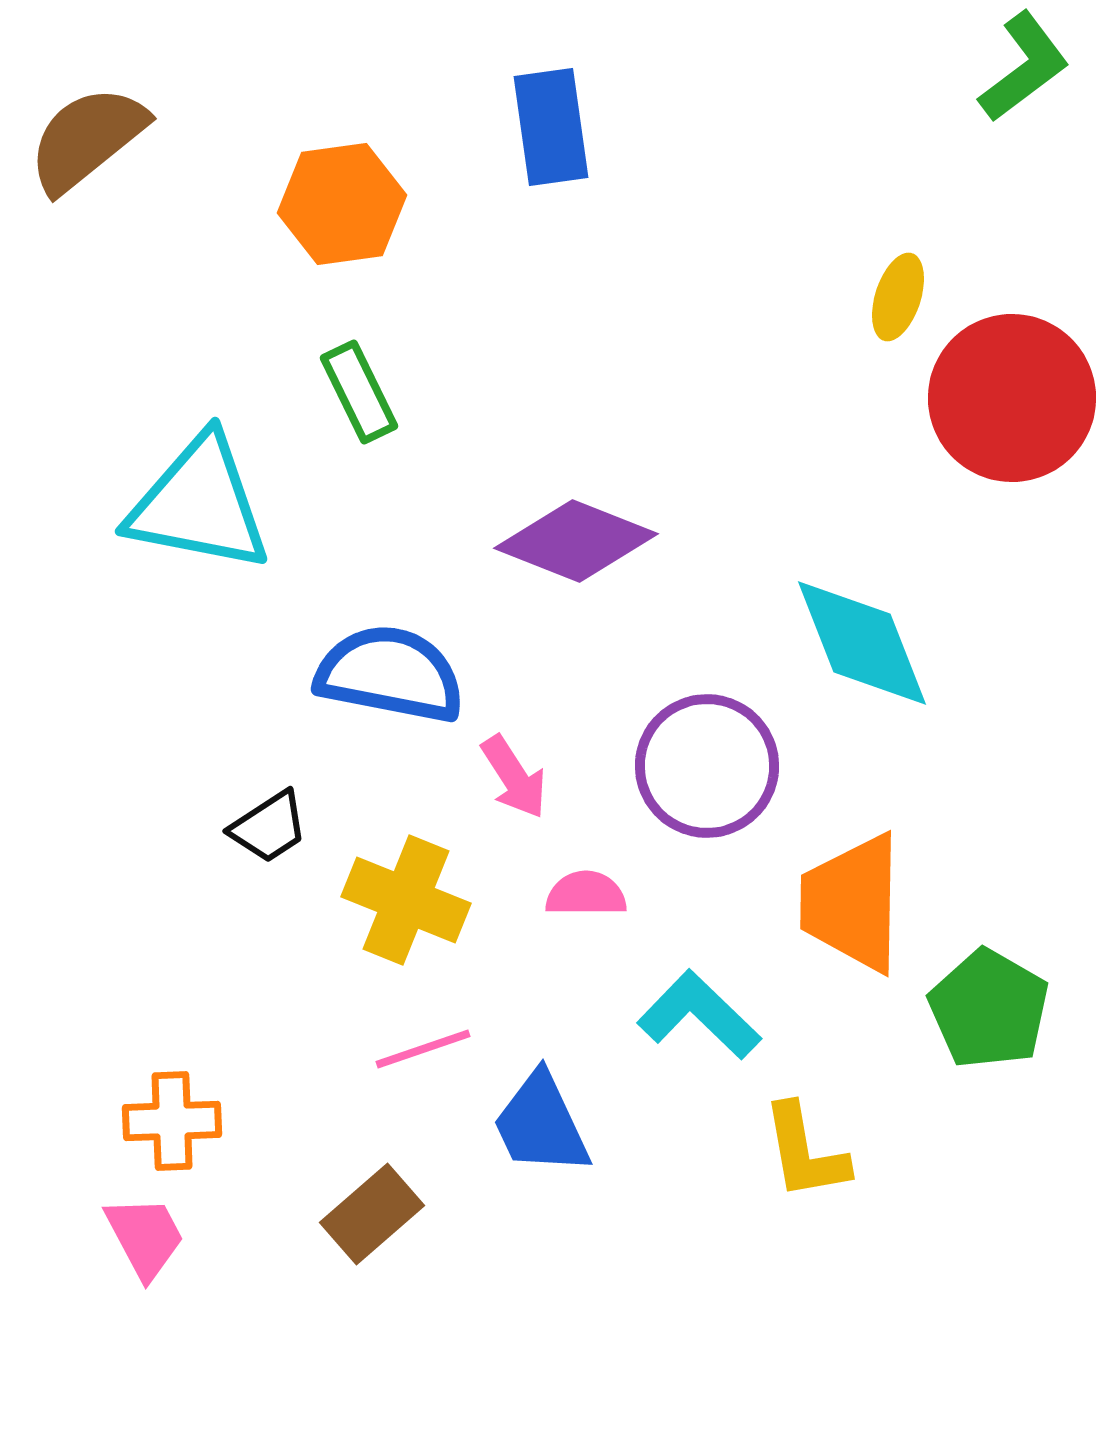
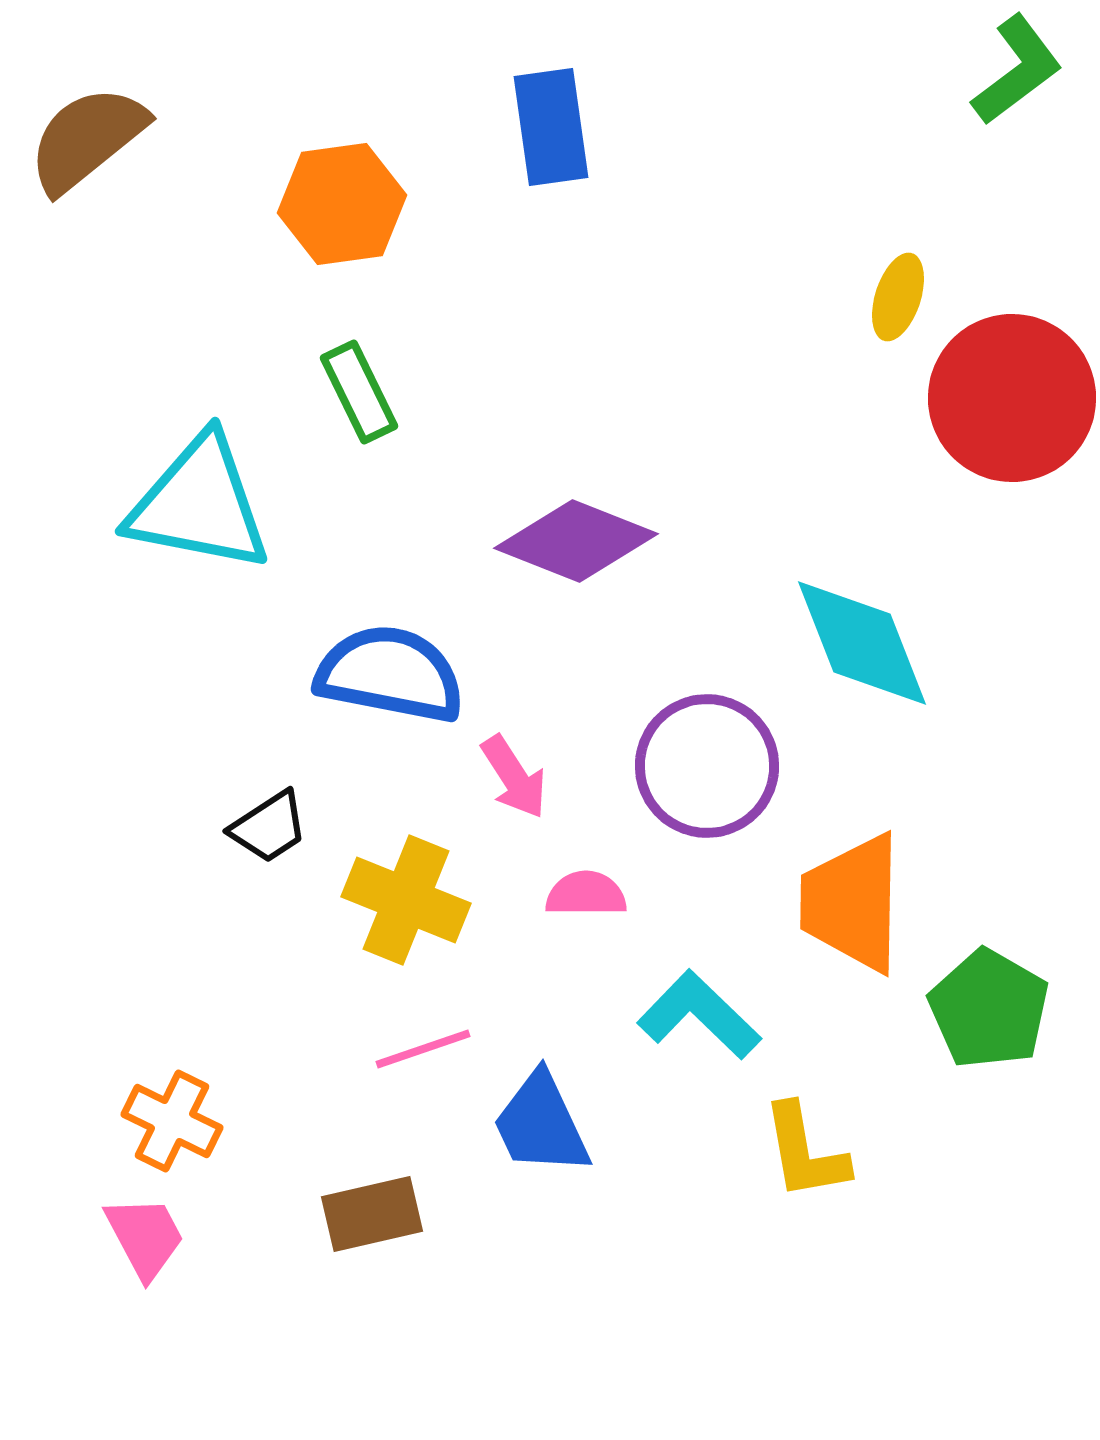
green L-shape: moved 7 px left, 3 px down
orange cross: rotated 28 degrees clockwise
brown rectangle: rotated 28 degrees clockwise
